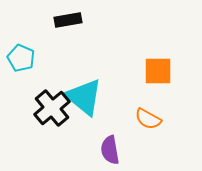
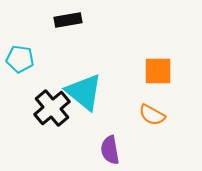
cyan pentagon: moved 1 px left, 1 px down; rotated 16 degrees counterclockwise
cyan triangle: moved 5 px up
orange semicircle: moved 4 px right, 4 px up
